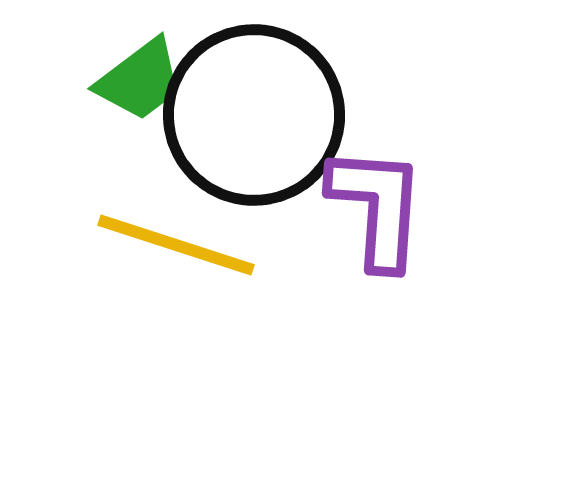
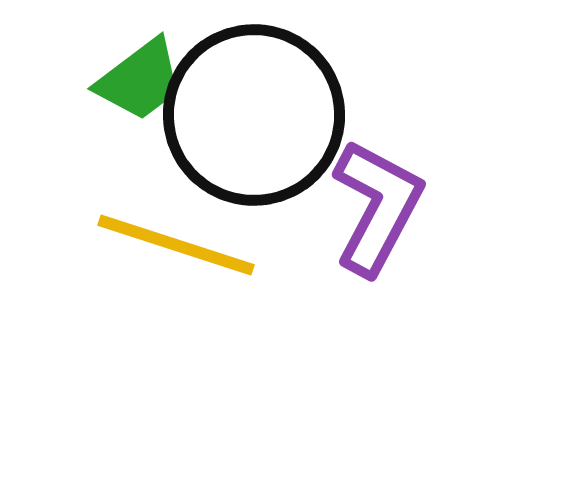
purple L-shape: rotated 24 degrees clockwise
